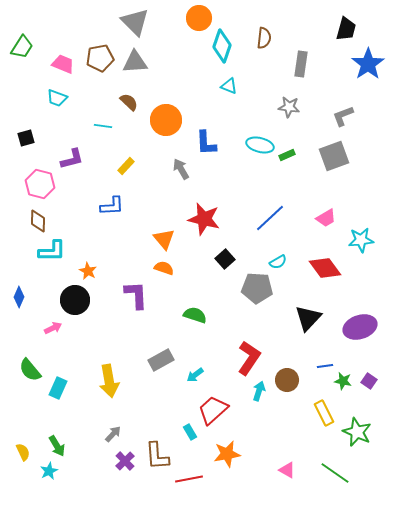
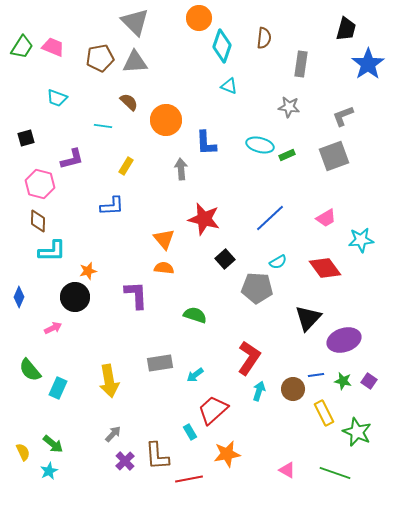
pink trapezoid at (63, 64): moved 10 px left, 17 px up
yellow rectangle at (126, 166): rotated 12 degrees counterclockwise
gray arrow at (181, 169): rotated 25 degrees clockwise
orange semicircle at (164, 268): rotated 12 degrees counterclockwise
orange star at (88, 271): rotated 30 degrees clockwise
black circle at (75, 300): moved 3 px up
purple ellipse at (360, 327): moved 16 px left, 13 px down
gray rectangle at (161, 360): moved 1 px left, 3 px down; rotated 20 degrees clockwise
blue line at (325, 366): moved 9 px left, 9 px down
brown circle at (287, 380): moved 6 px right, 9 px down
green arrow at (57, 446): moved 4 px left, 2 px up; rotated 20 degrees counterclockwise
green line at (335, 473): rotated 16 degrees counterclockwise
